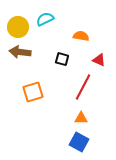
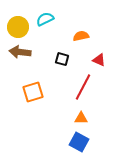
orange semicircle: rotated 21 degrees counterclockwise
